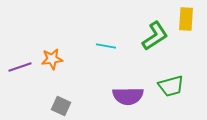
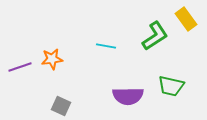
yellow rectangle: rotated 40 degrees counterclockwise
green trapezoid: rotated 28 degrees clockwise
